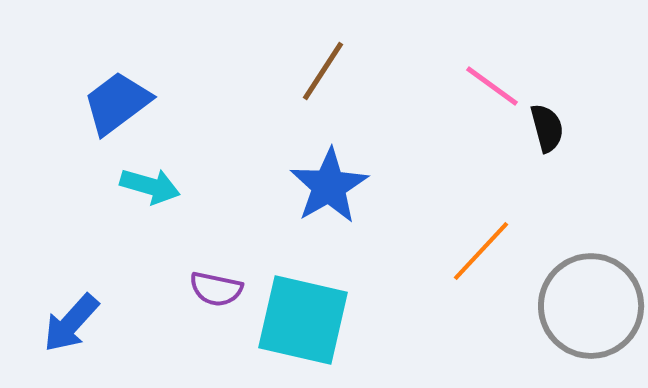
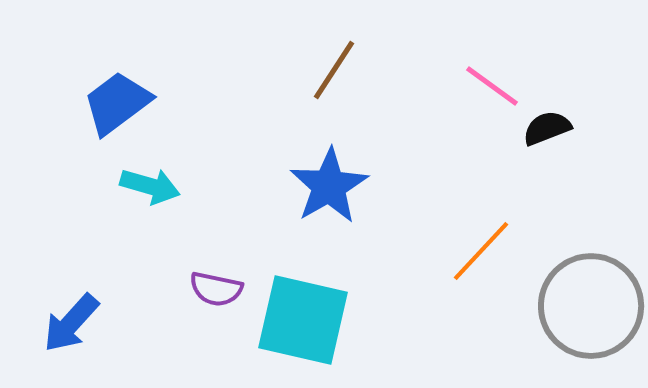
brown line: moved 11 px right, 1 px up
black semicircle: rotated 96 degrees counterclockwise
